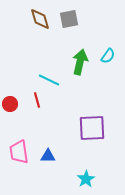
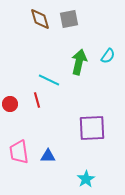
green arrow: moved 1 px left
